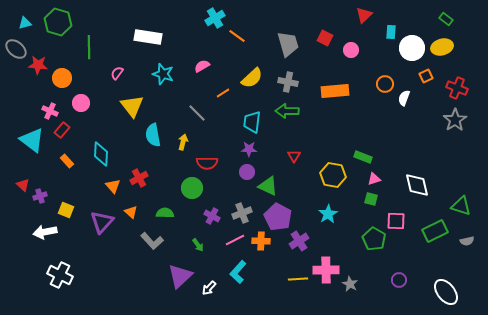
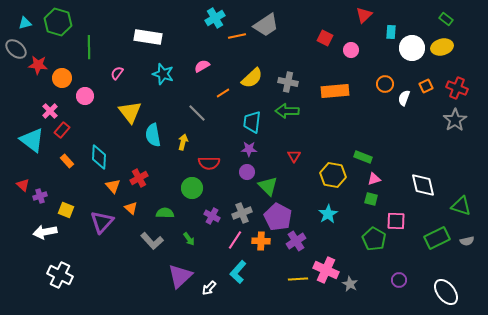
orange line at (237, 36): rotated 48 degrees counterclockwise
gray trapezoid at (288, 44): moved 22 px left, 19 px up; rotated 72 degrees clockwise
orange square at (426, 76): moved 10 px down
pink circle at (81, 103): moved 4 px right, 7 px up
yellow triangle at (132, 106): moved 2 px left, 6 px down
pink cross at (50, 111): rotated 21 degrees clockwise
cyan diamond at (101, 154): moved 2 px left, 3 px down
red semicircle at (207, 163): moved 2 px right
white diamond at (417, 185): moved 6 px right
green triangle at (268, 186): rotated 20 degrees clockwise
orange triangle at (131, 212): moved 4 px up
green rectangle at (435, 231): moved 2 px right, 7 px down
pink line at (235, 240): rotated 30 degrees counterclockwise
purple cross at (299, 241): moved 3 px left
green arrow at (198, 245): moved 9 px left, 6 px up
pink cross at (326, 270): rotated 25 degrees clockwise
